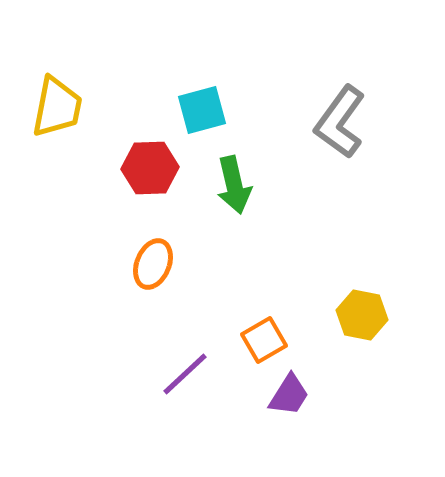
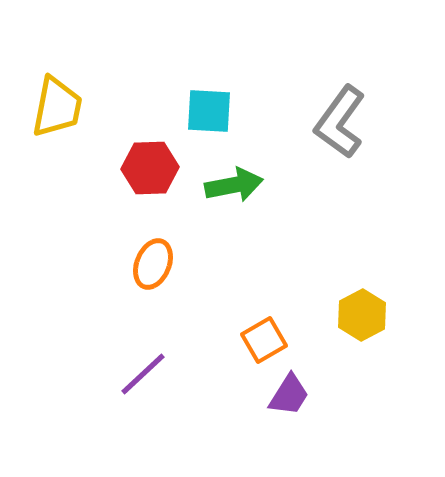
cyan square: moved 7 px right, 1 px down; rotated 18 degrees clockwise
green arrow: rotated 88 degrees counterclockwise
yellow hexagon: rotated 21 degrees clockwise
purple line: moved 42 px left
